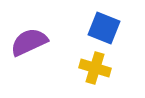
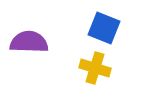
purple semicircle: rotated 27 degrees clockwise
